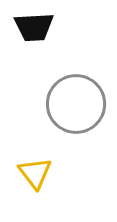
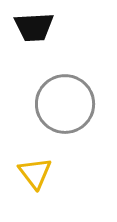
gray circle: moved 11 px left
